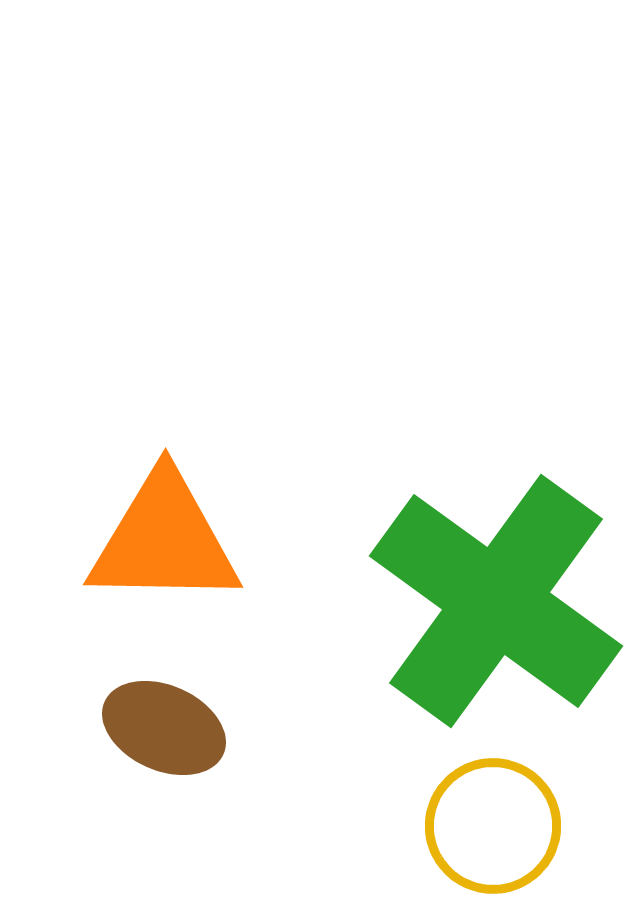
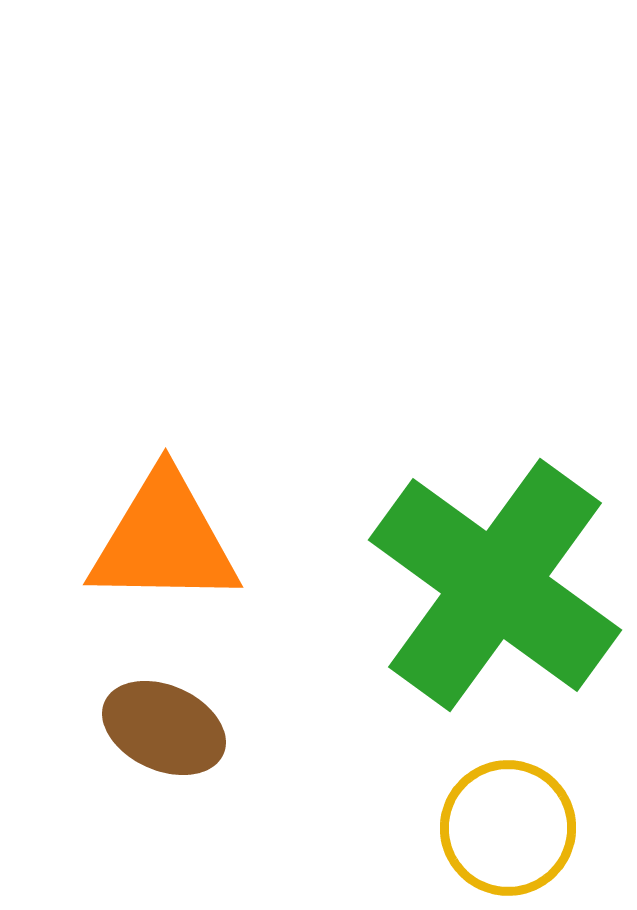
green cross: moved 1 px left, 16 px up
yellow circle: moved 15 px right, 2 px down
